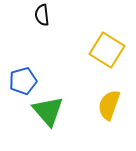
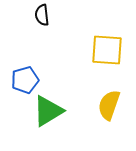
yellow square: rotated 28 degrees counterclockwise
blue pentagon: moved 2 px right, 1 px up
green triangle: rotated 40 degrees clockwise
